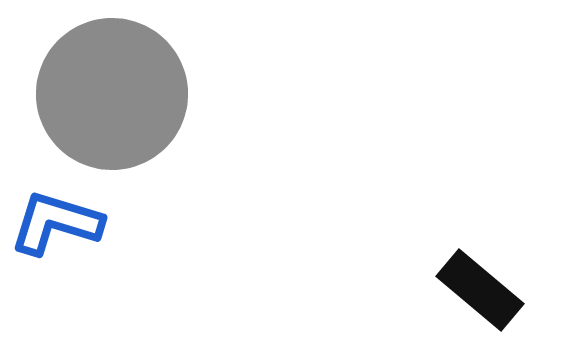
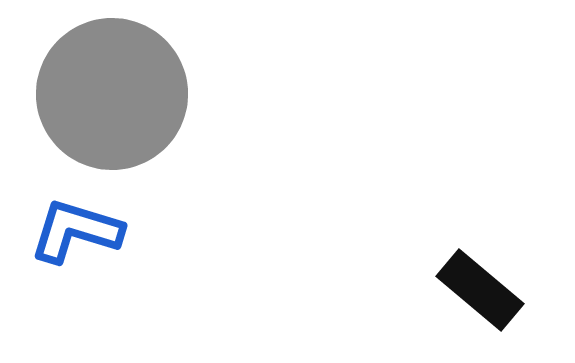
blue L-shape: moved 20 px right, 8 px down
